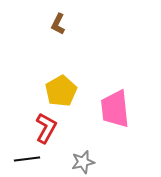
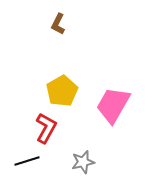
yellow pentagon: moved 1 px right
pink trapezoid: moved 2 px left, 4 px up; rotated 36 degrees clockwise
black line: moved 2 px down; rotated 10 degrees counterclockwise
